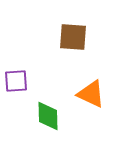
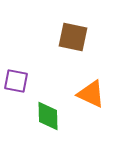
brown square: rotated 8 degrees clockwise
purple square: rotated 15 degrees clockwise
